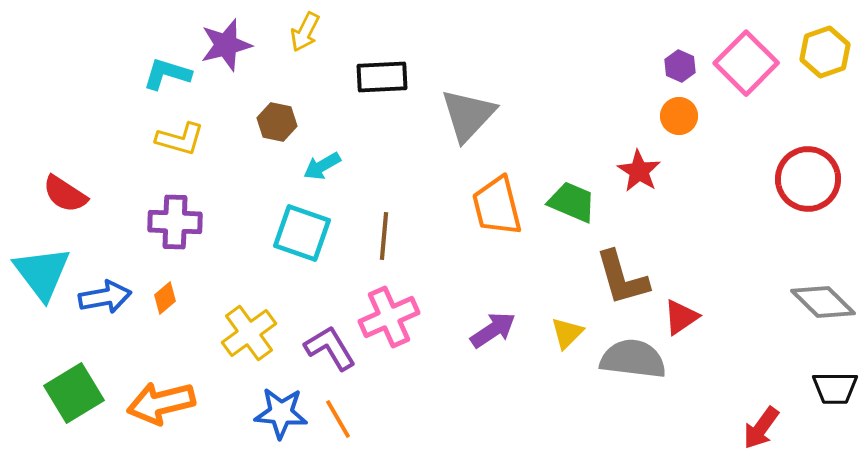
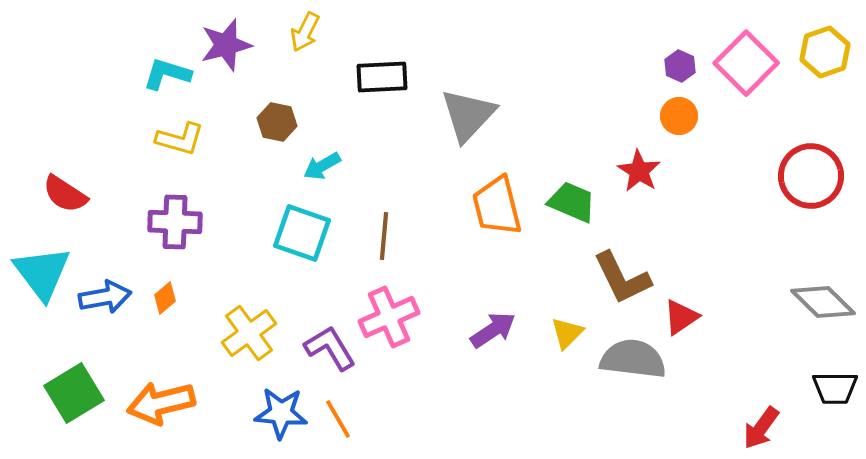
red circle: moved 3 px right, 3 px up
brown L-shape: rotated 10 degrees counterclockwise
